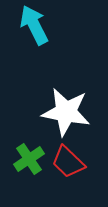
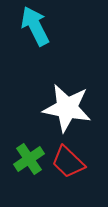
cyan arrow: moved 1 px right, 1 px down
white star: moved 1 px right, 4 px up
